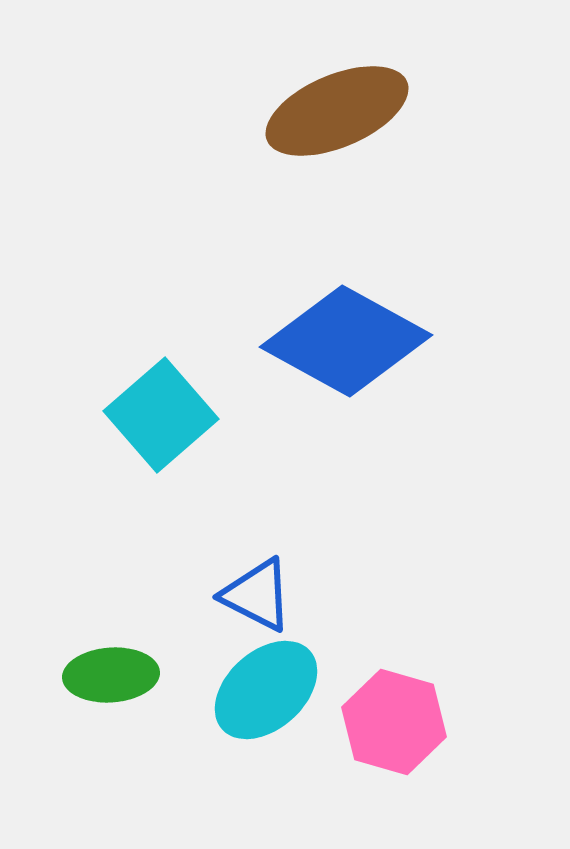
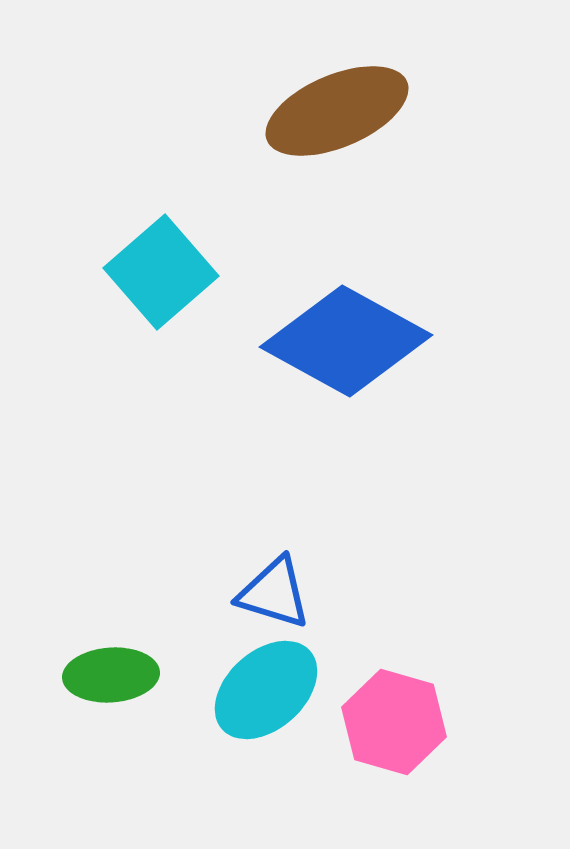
cyan square: moved 143 px up
blue triangle: moved 17 px right, 2 px up; rotated 10 degrees counterclockwise
